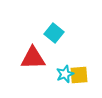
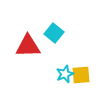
red triangle: moved 5 px left, 12 px up
yellow square: moved 2 px right
